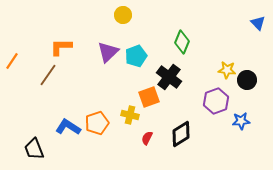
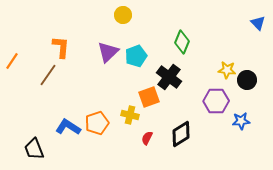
orange L-shape: rotated 95 degrees clockwise
purple hexagon: rotated 20 degrees clockwise
